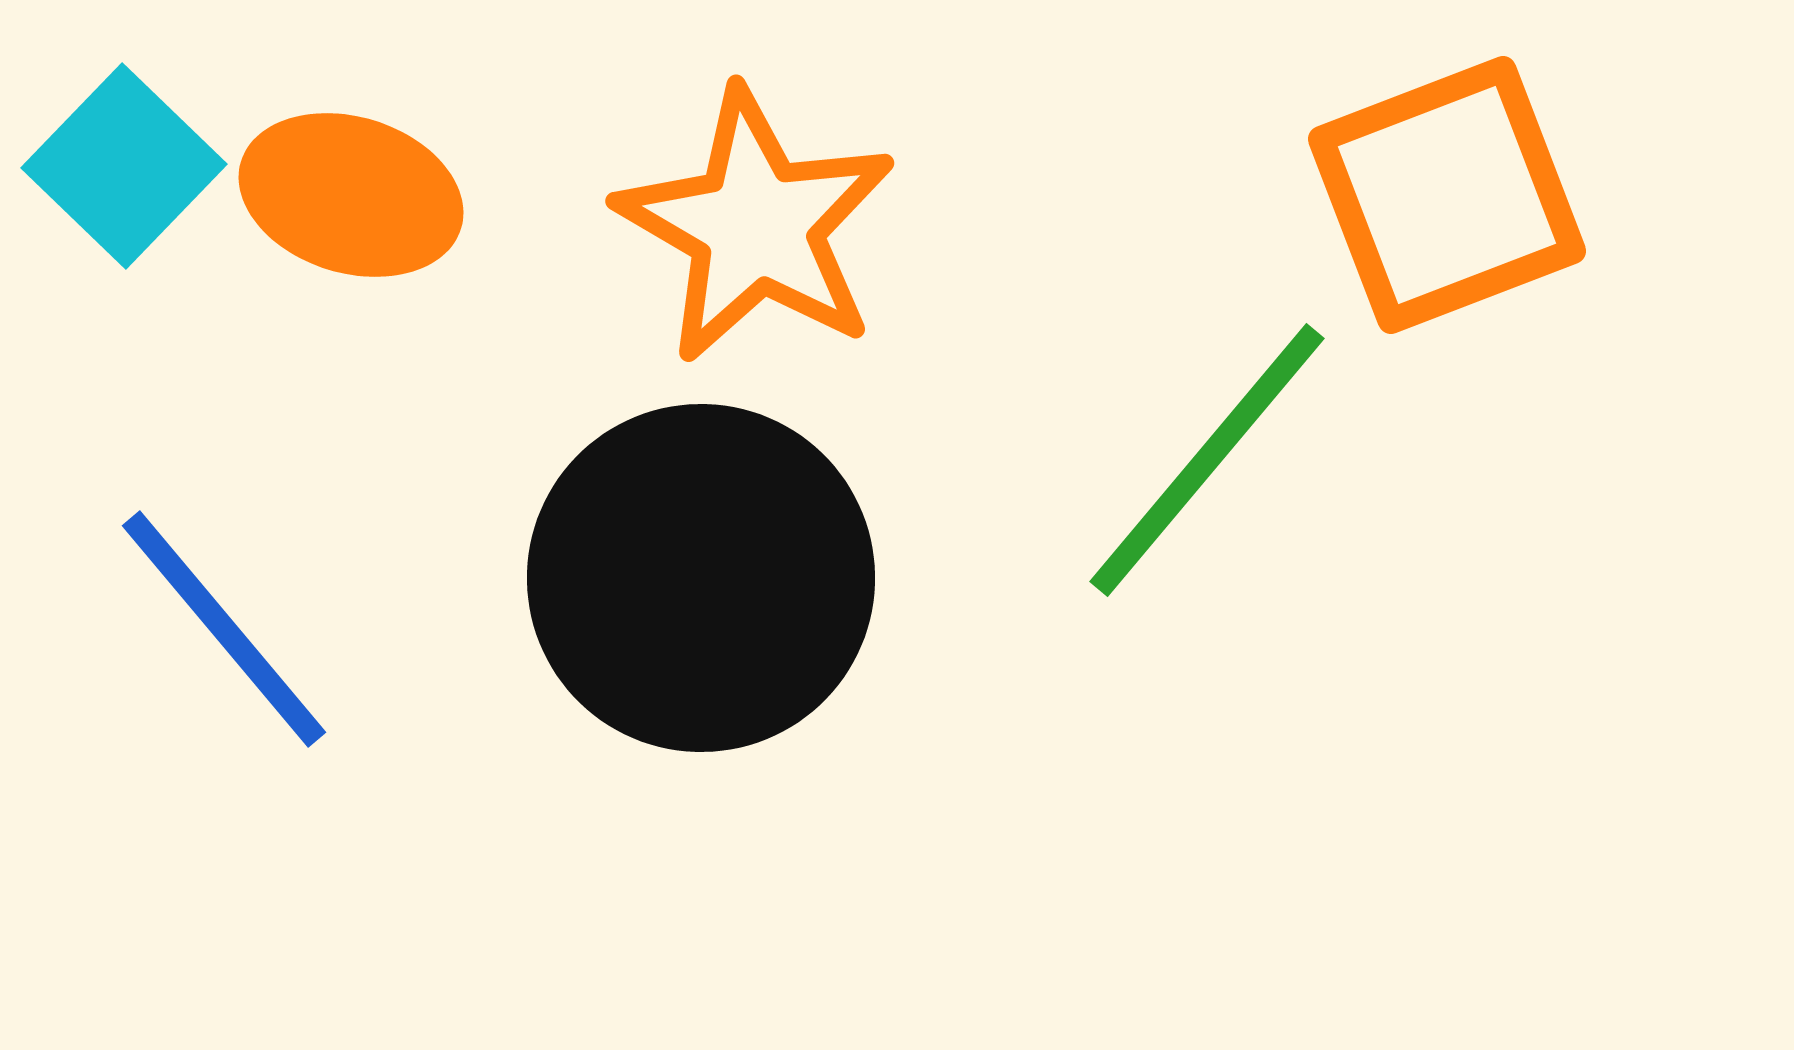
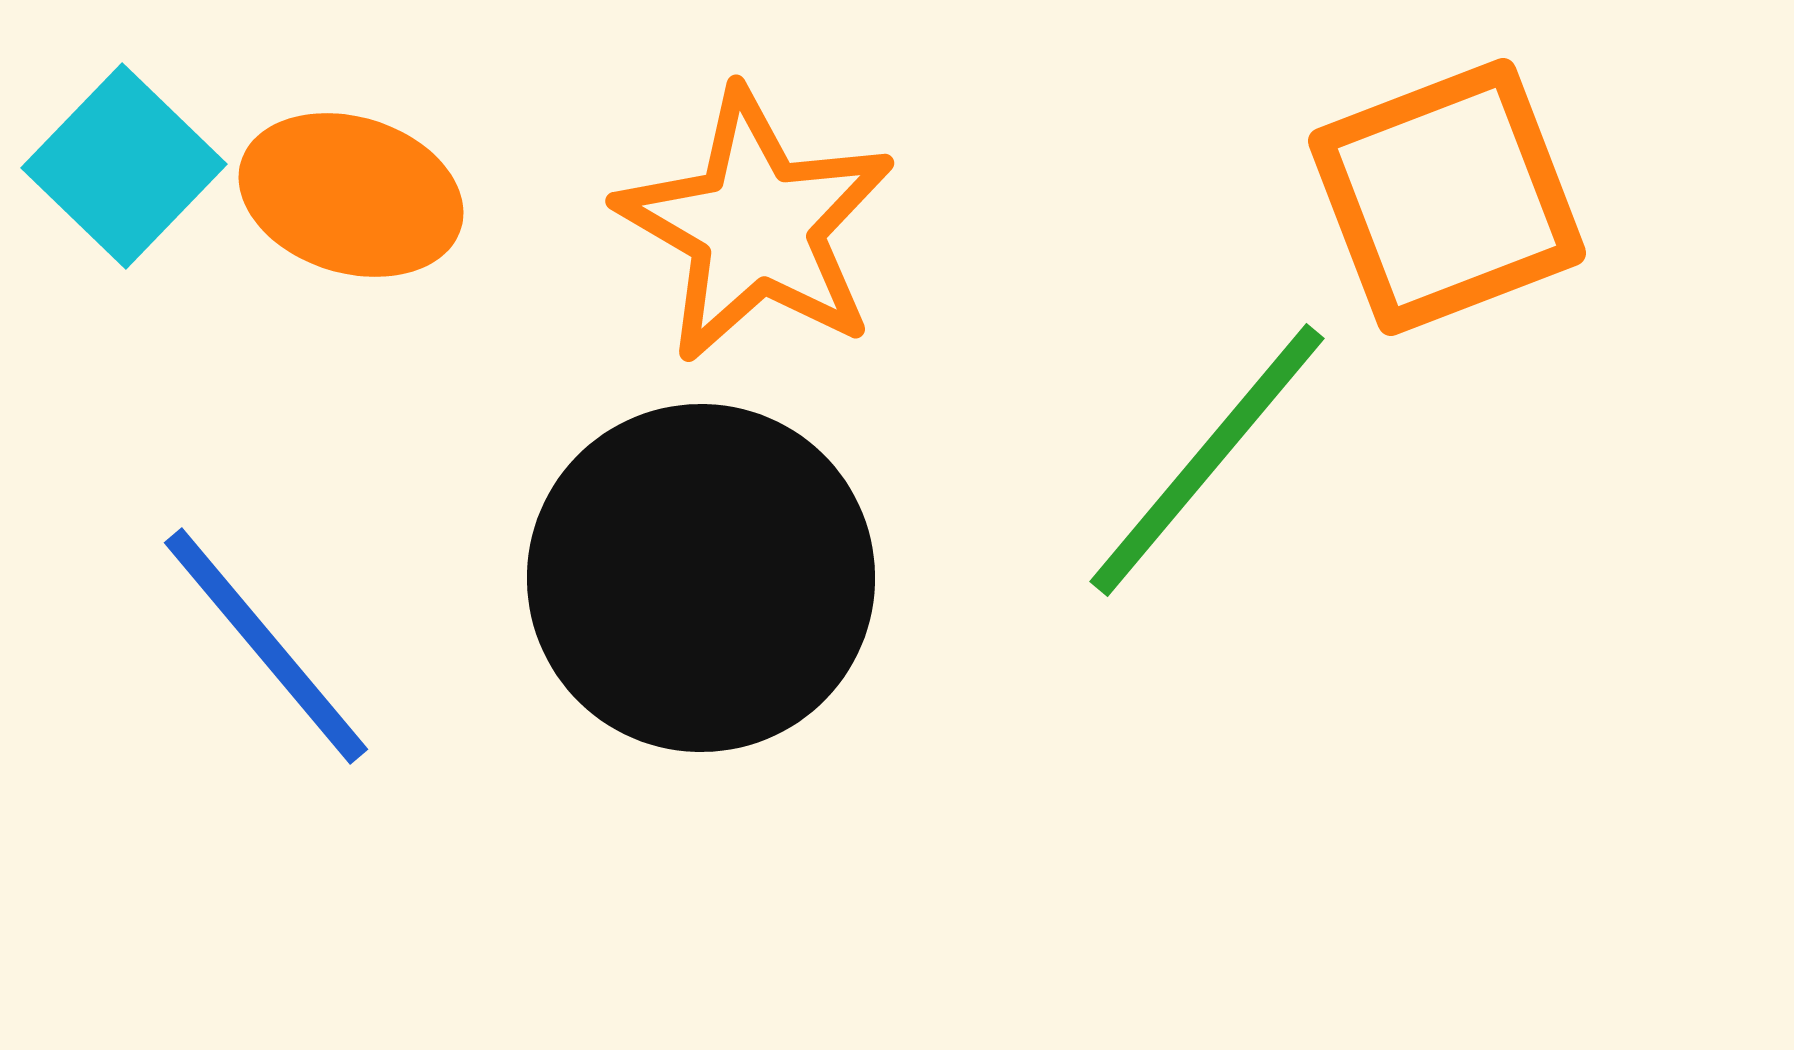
orange square: moved 2 px down
blue line: moved 42 px right, 17 px down
